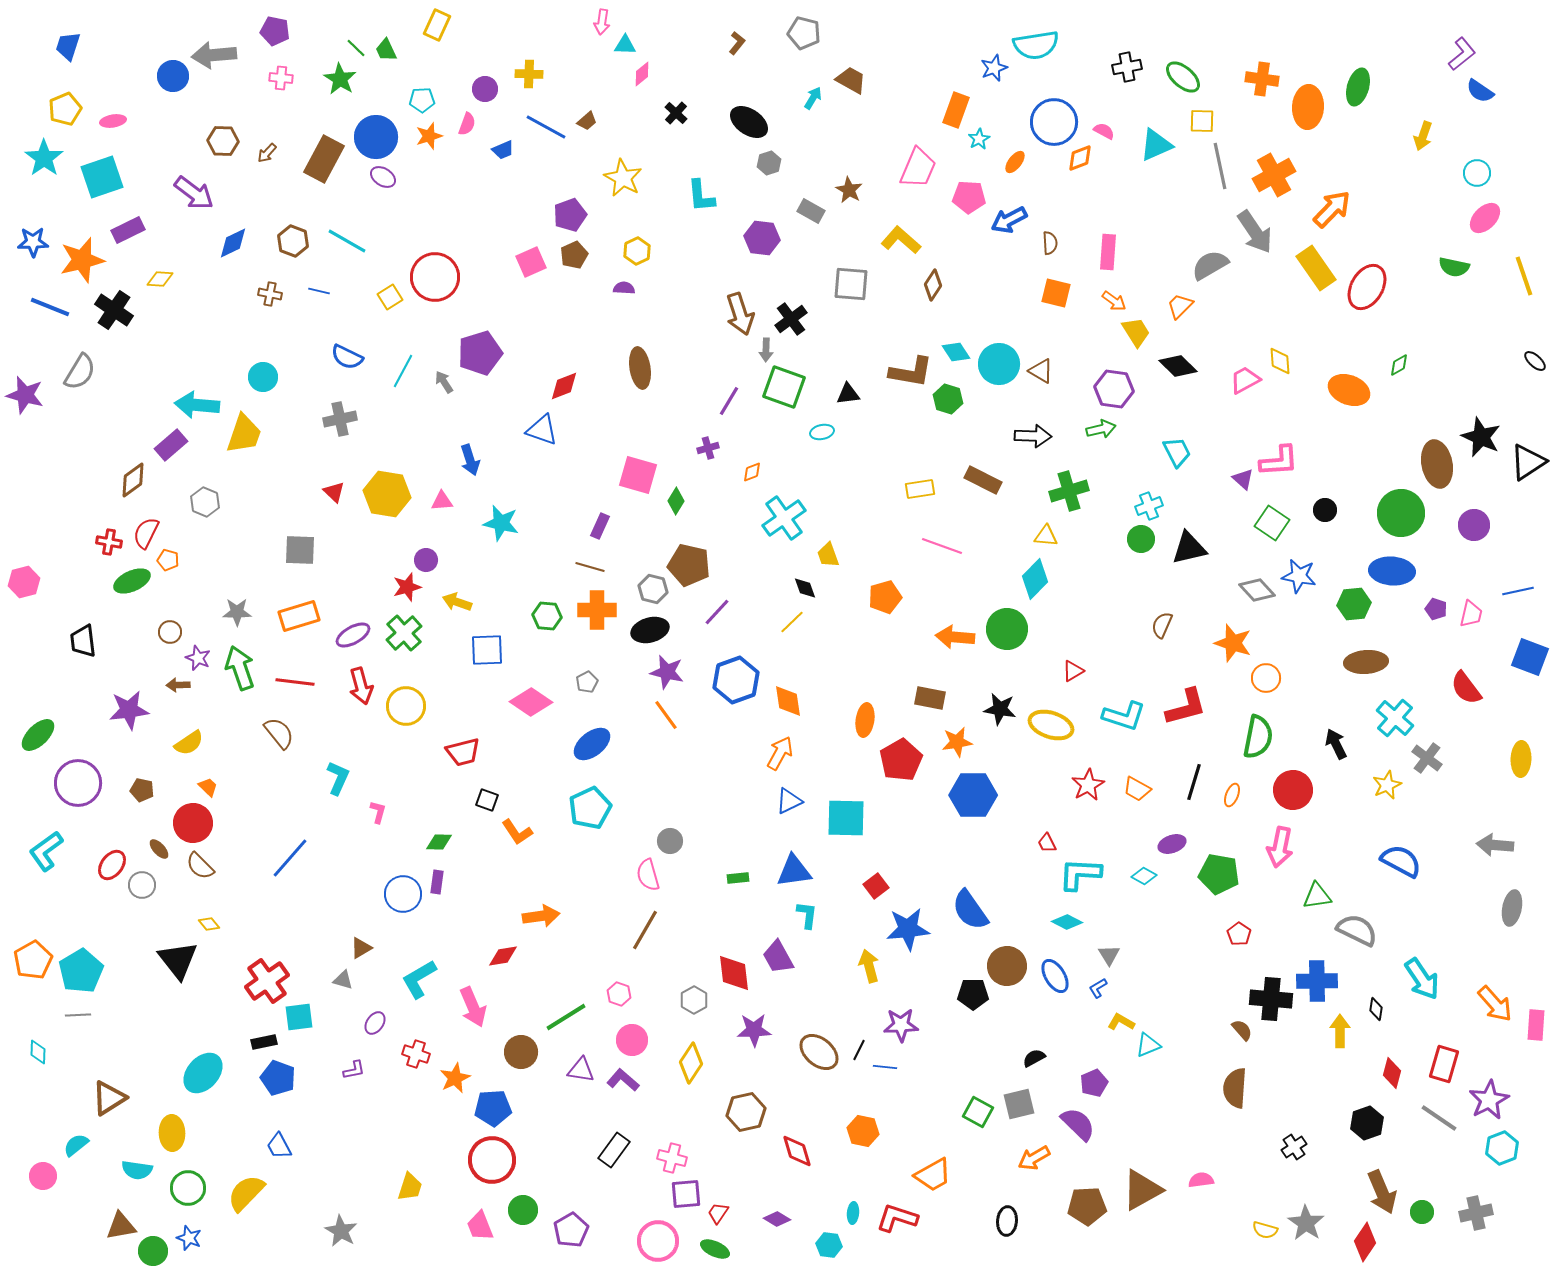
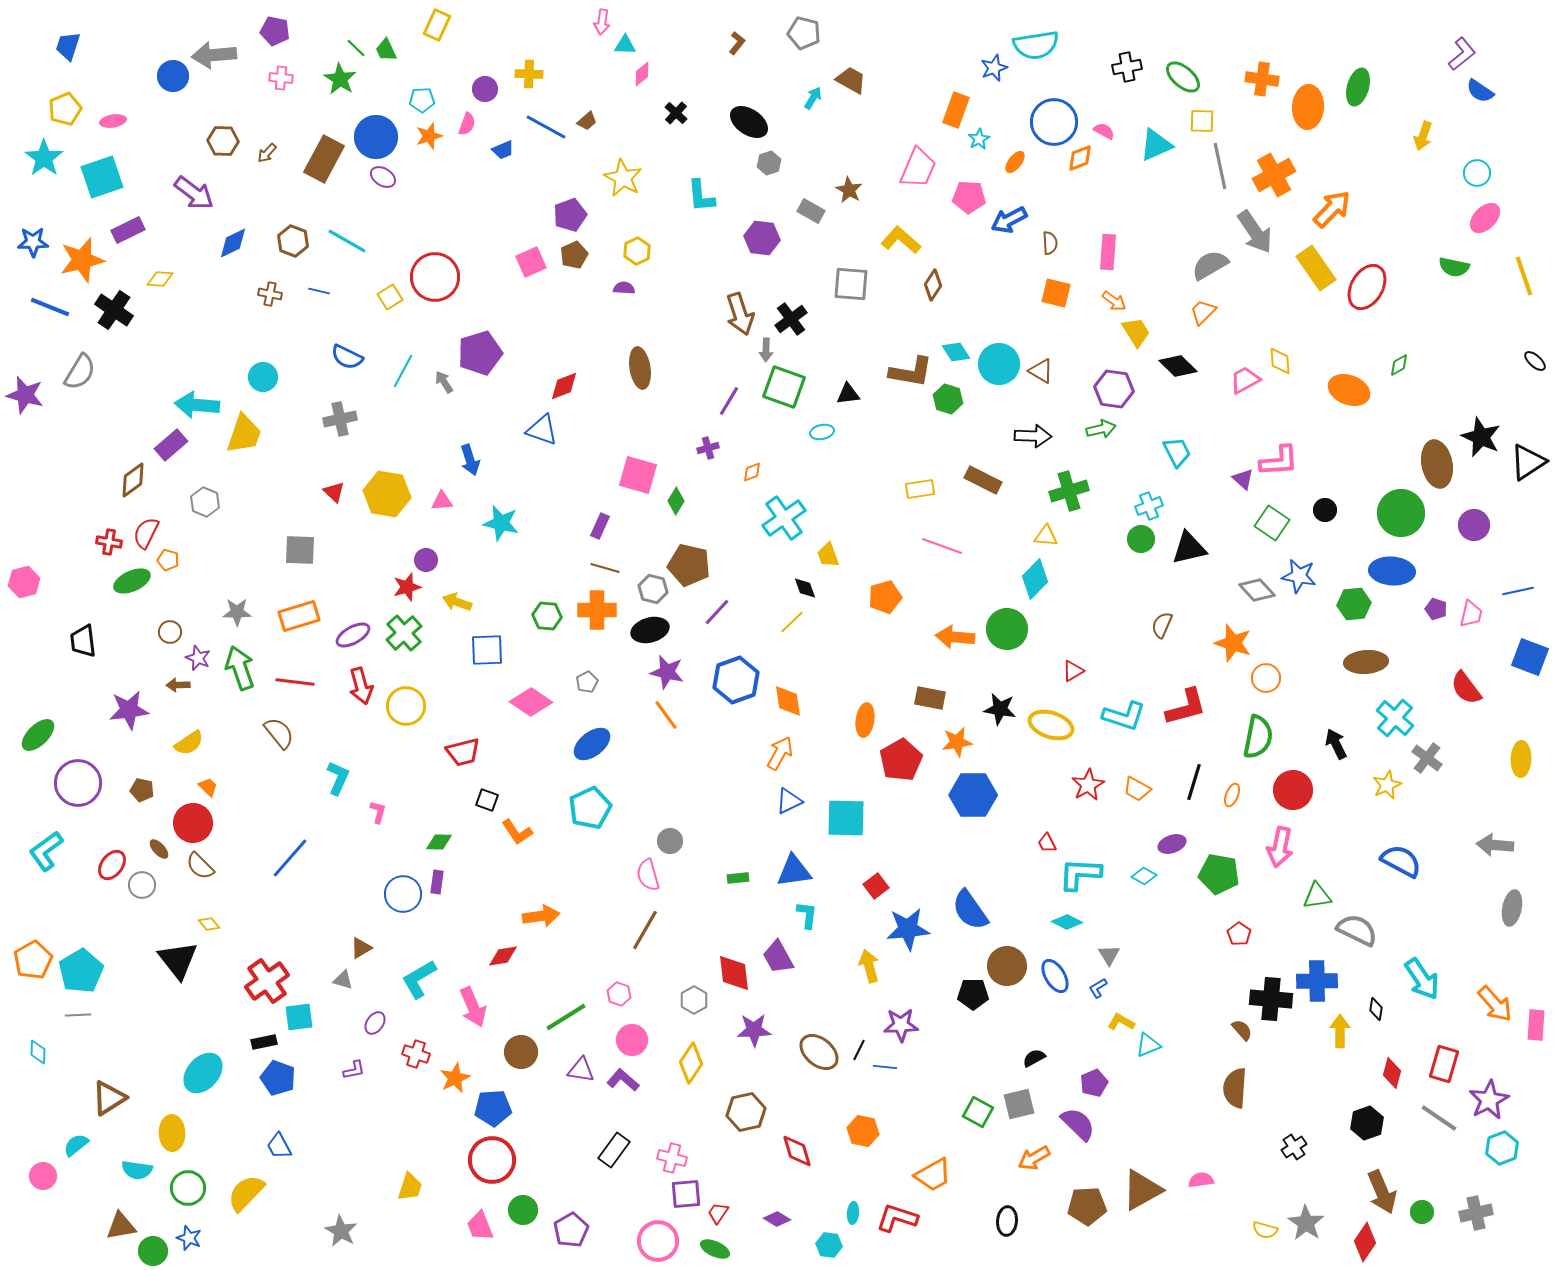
orange trapezoid at (1180, 306): moved 23 px right, 6 px down
brown line at (590, 567): moved 15 px right, 1 px down
